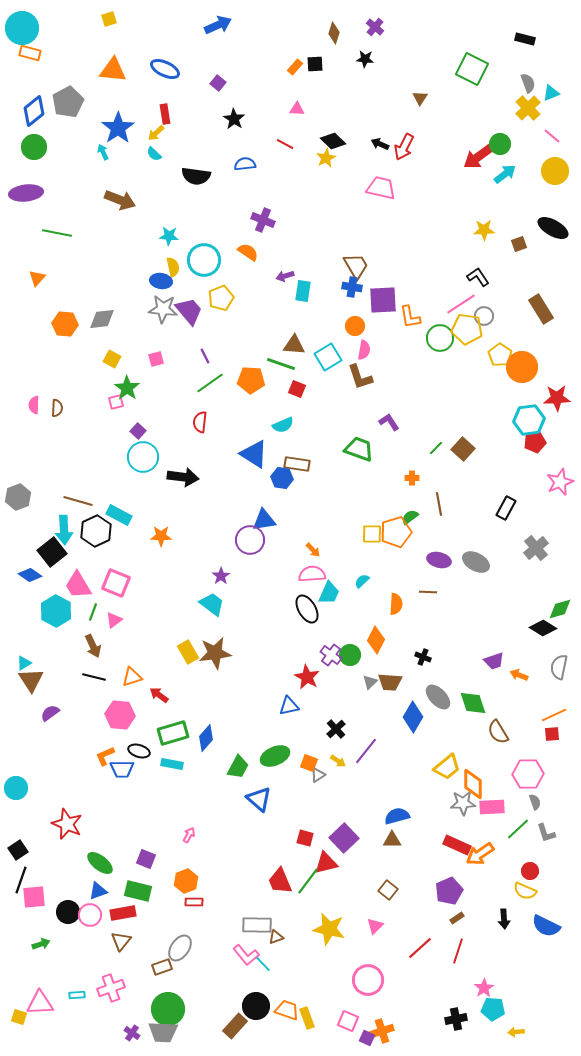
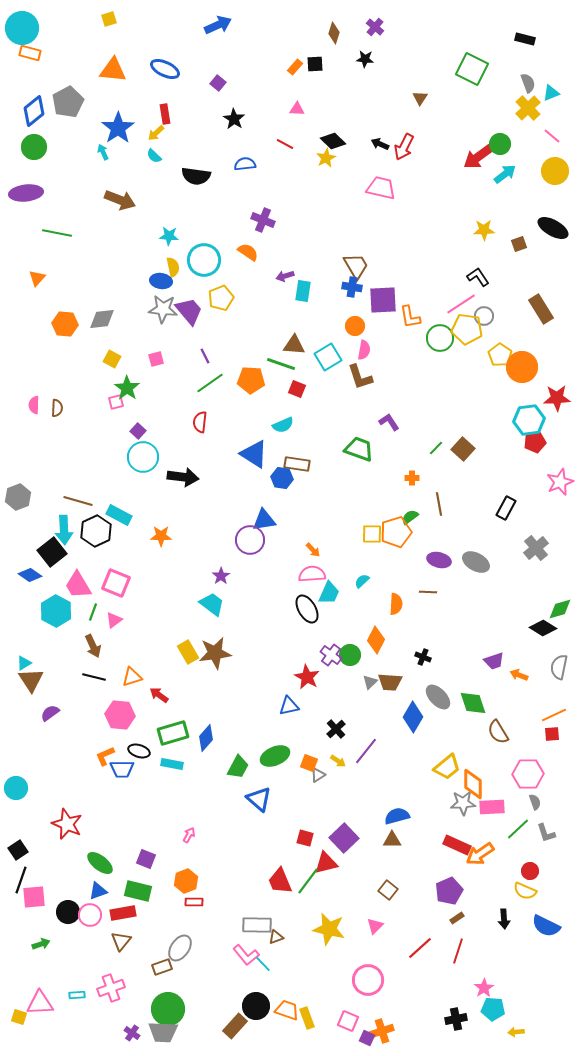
cyan semicircle at (154, 154): moved 2 px down
